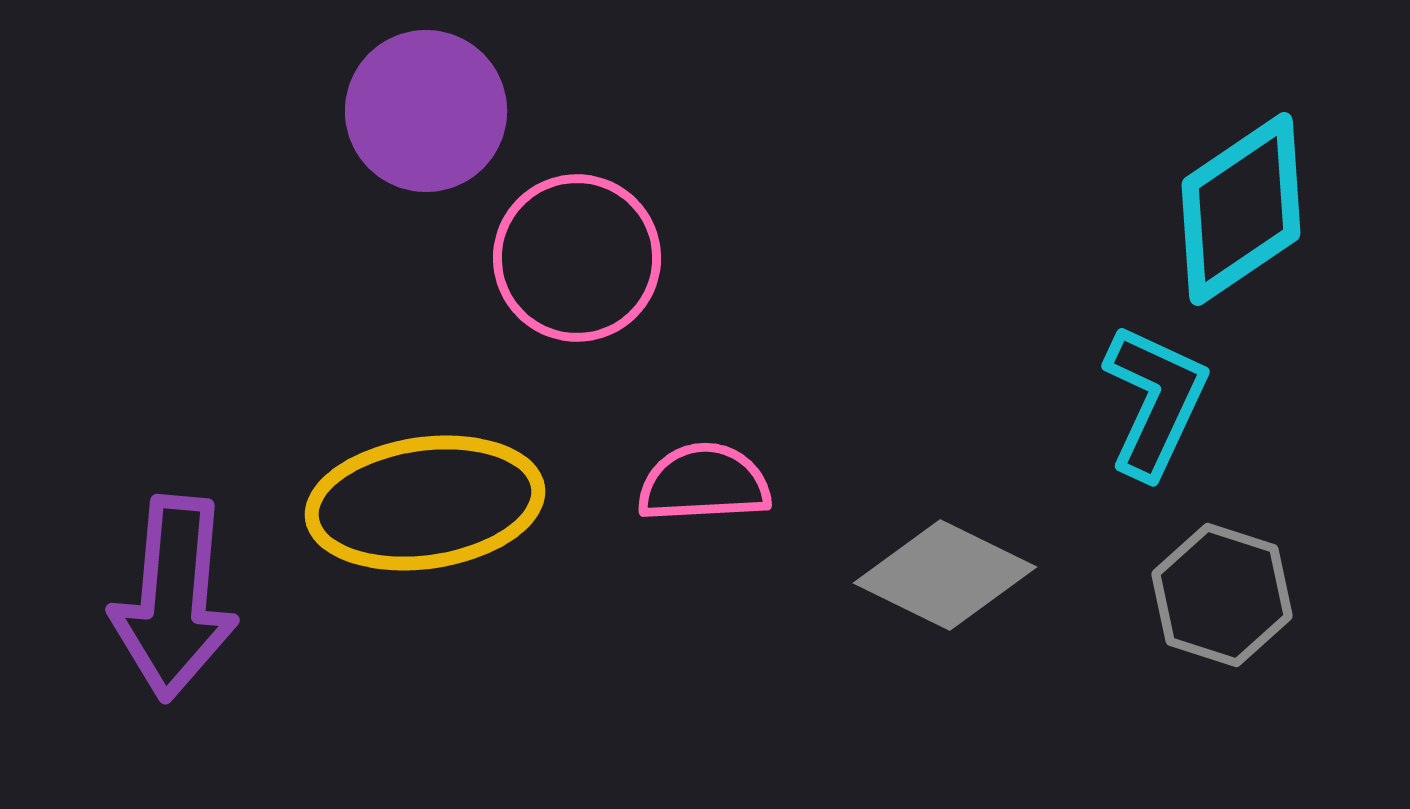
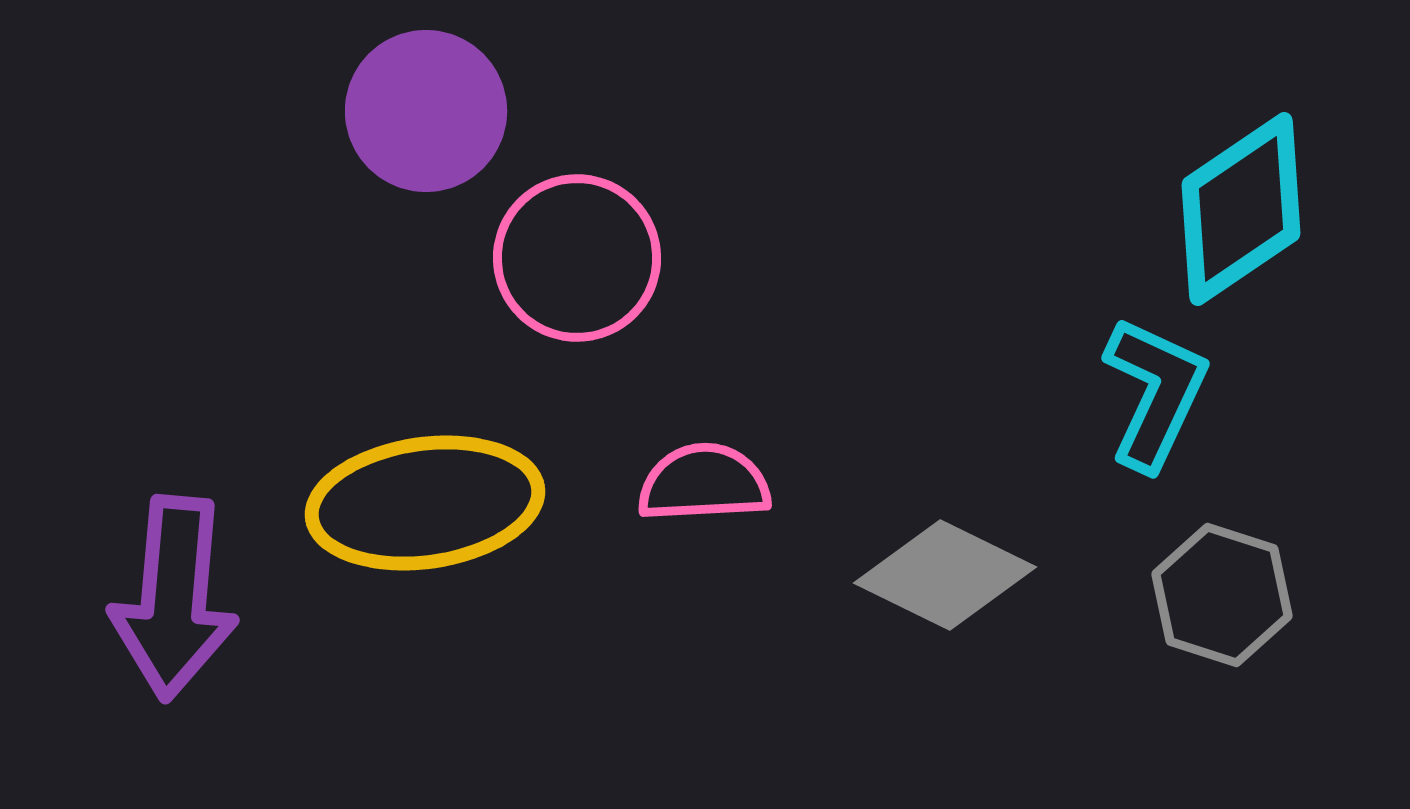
cyan L-shape: moved 8 px up
